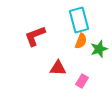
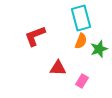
cyan rectangle: moved 2 px right, 2 px up
